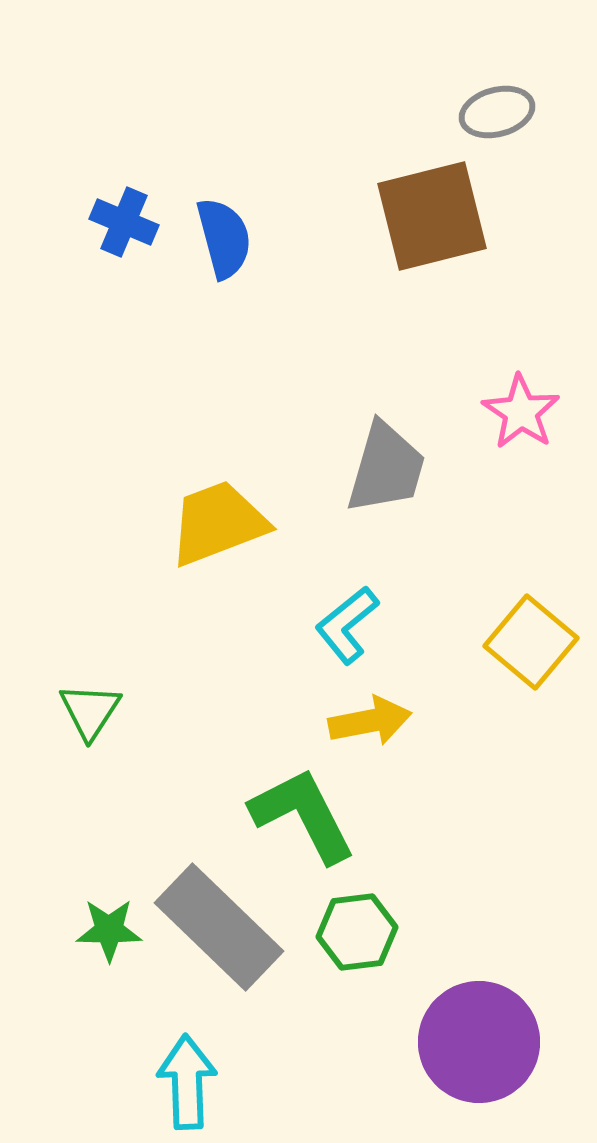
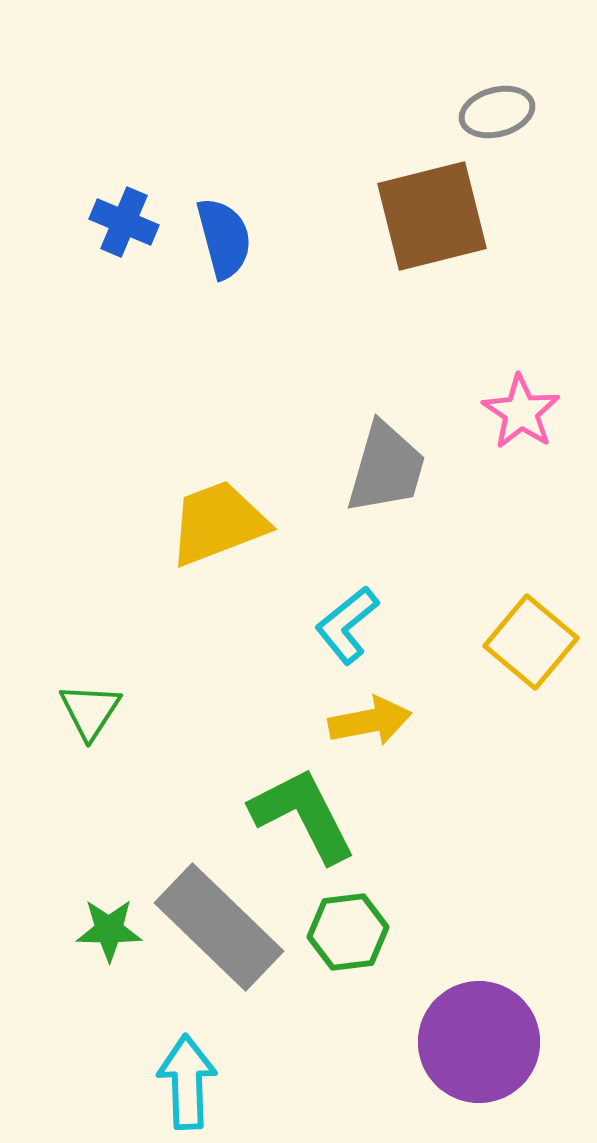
green hexagon: moved 9 px left
